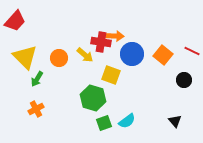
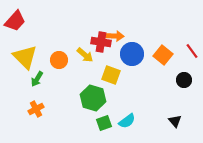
red line: rotated 28 degrees clockwise
orange circle: moved 2 px down
